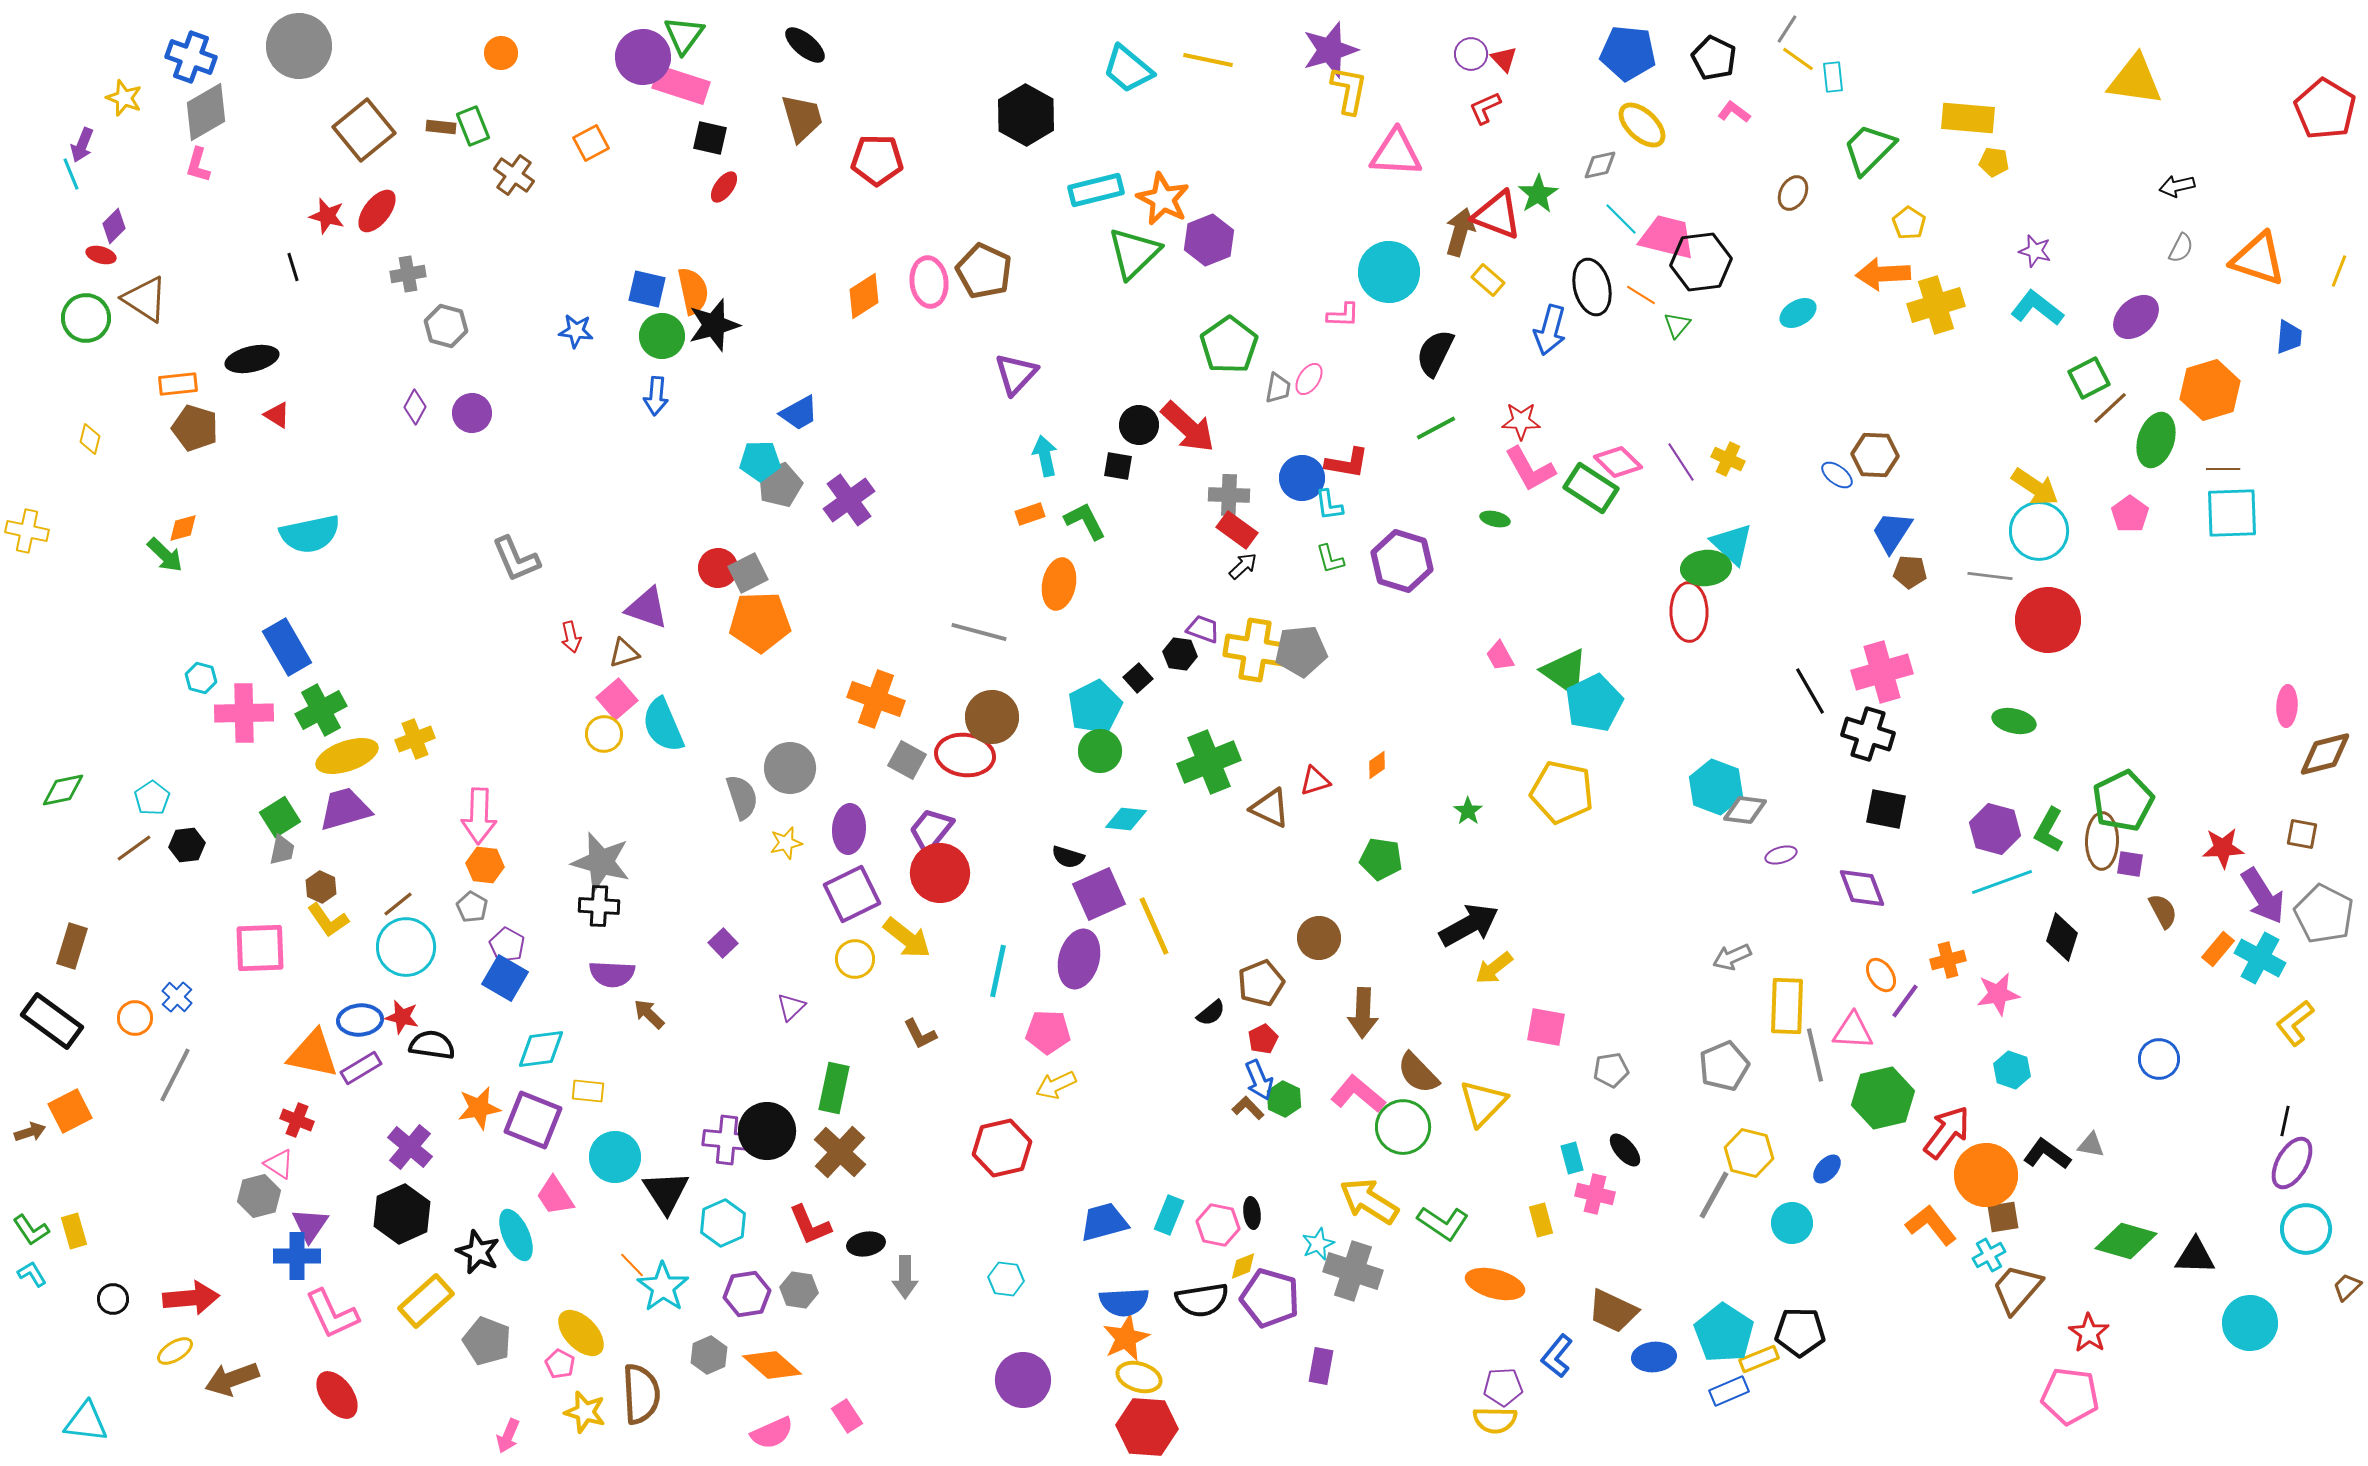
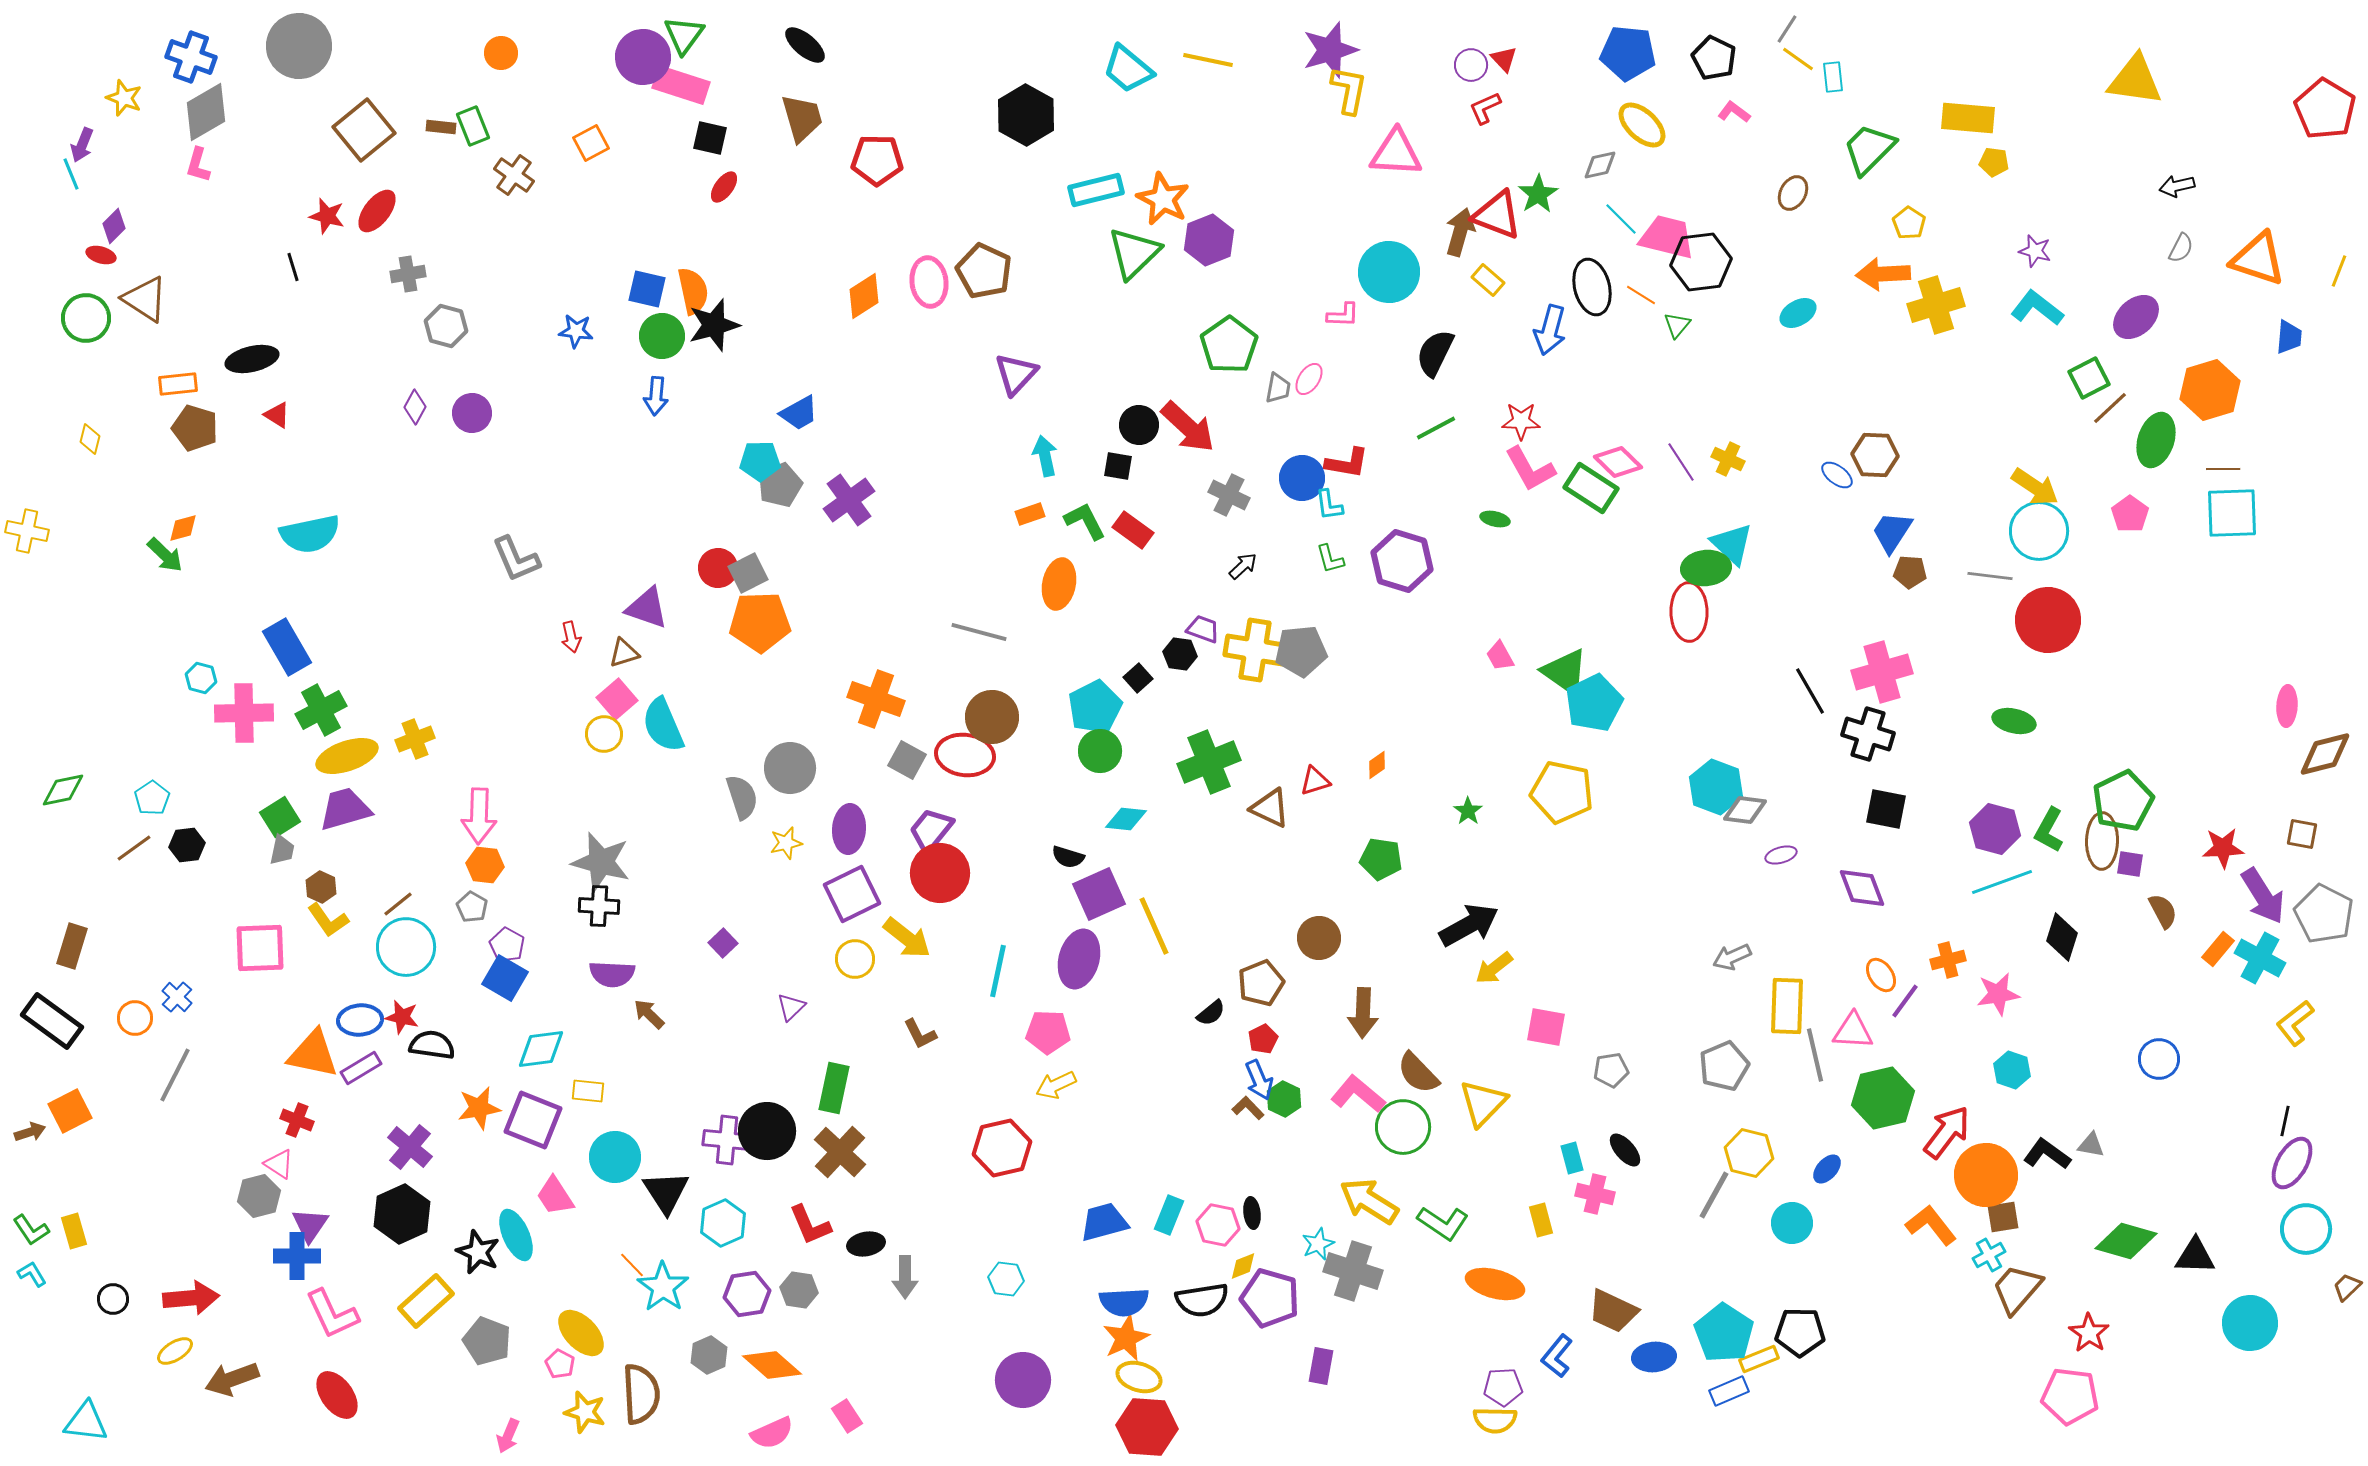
purple circle at (1471, 54): moved 11 px down
gray cross at (1229, 495): rotated 24 degrees clockwise
red rectangle at (1237, 530): moved 104 px left
